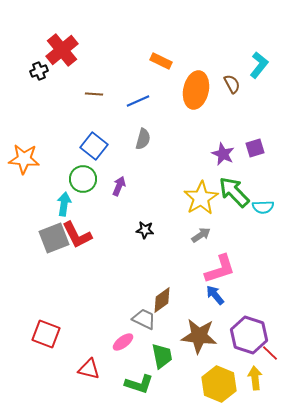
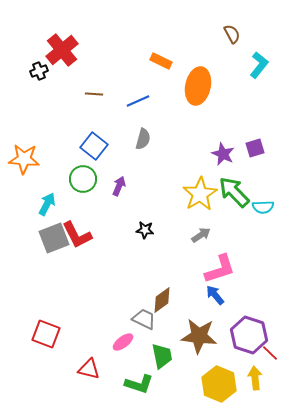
brown semicircle: moved 50 px up
orange ellipse: moved 2 px right, 4 px up
yellow star: moved 1 px left, 4 px up
cyan arrow: moved 17 px left; rotated 20 degrees clockwise
